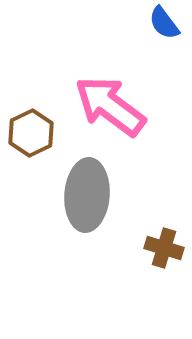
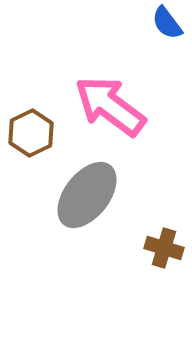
blue semicircle: moved 3 px right
gray ellipse: rotated 34 degrees clockwise
